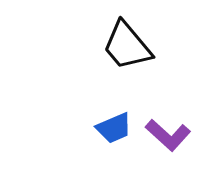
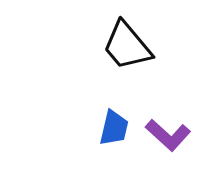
blue trapezoid: rotated 54 degrees counterclockwise
